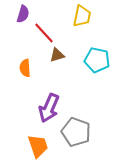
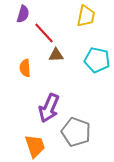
yellow trapezoid: moved 4 px right
brown triangle: moved 1 px left; rotated 14 degrees clockwise
orange trapezoid: moved 3 px left
